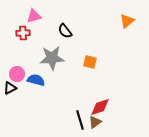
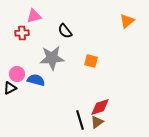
red cross: moved 1 px left
orange square: moved 1 px right, 1 px up
brown triangle: moved 2 px right
